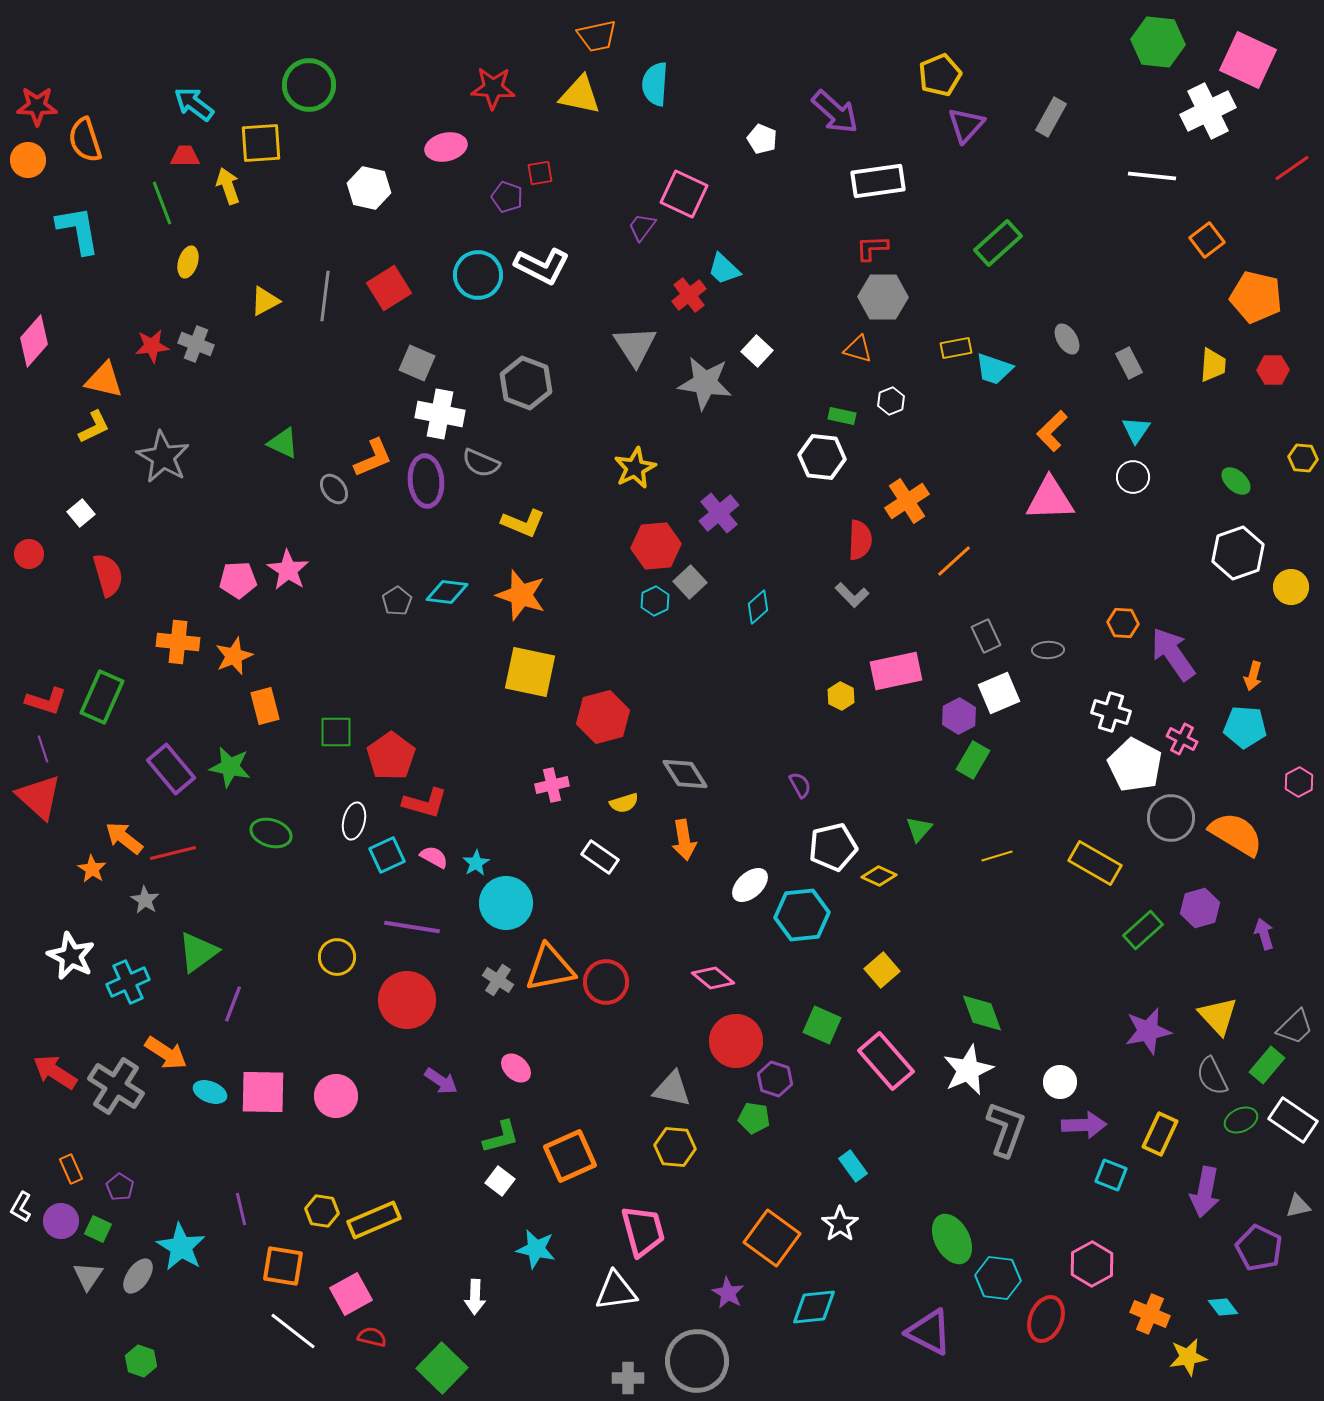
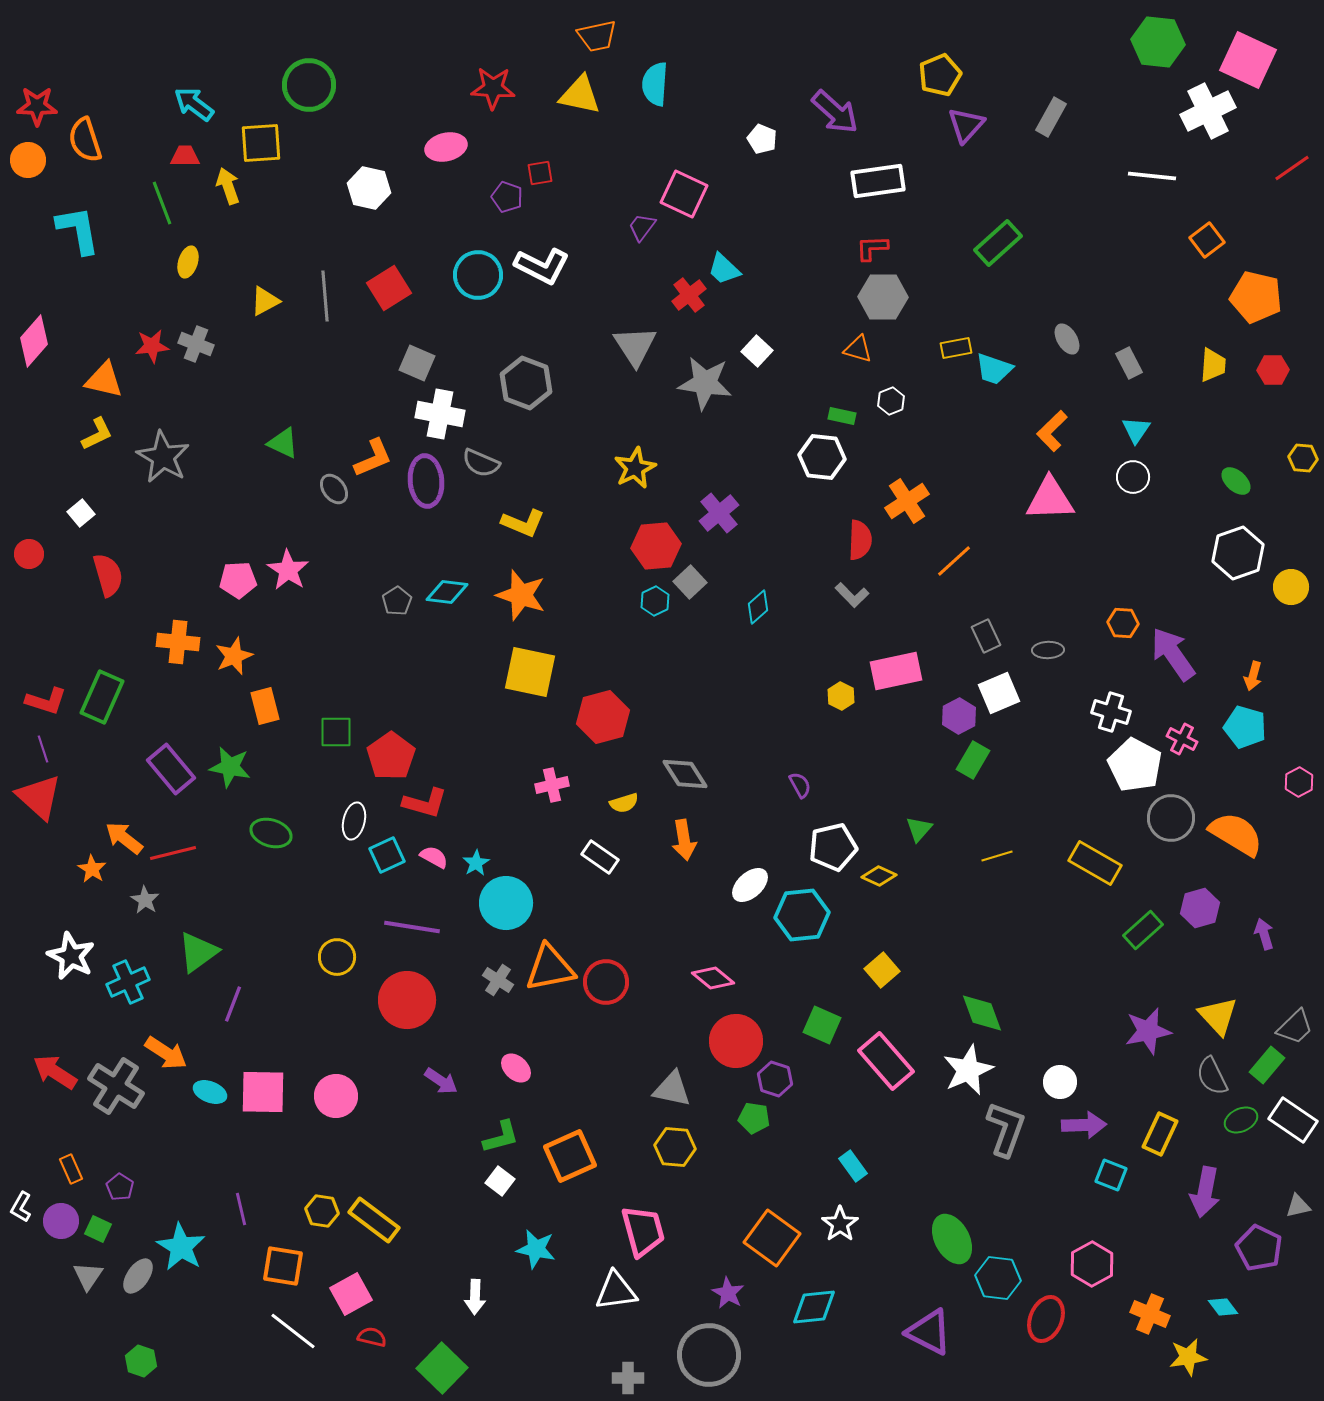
gray line at (325, 296): rotated 12 degrees counterclockwise
yellow L-shape at (94, 427): moved 3 px right, 7 px down
cyan pentagon at (1245, 727): rotated 12 degrees clockwise
yellow rectangle at (374, 1220): rotated 60 degrees clockwise
gray circle at (697, 1361): moved 12 px right, 6 px up
